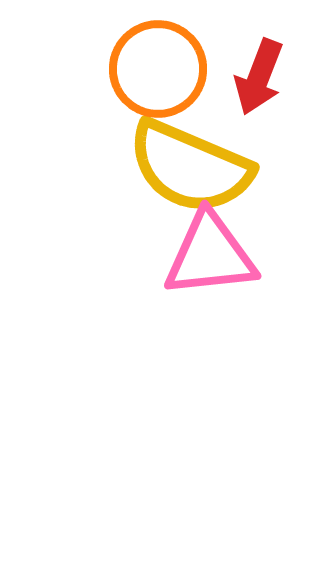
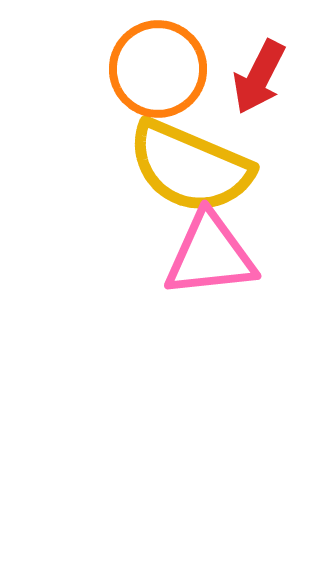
red arrow: rotated 6 degrees clockwise
